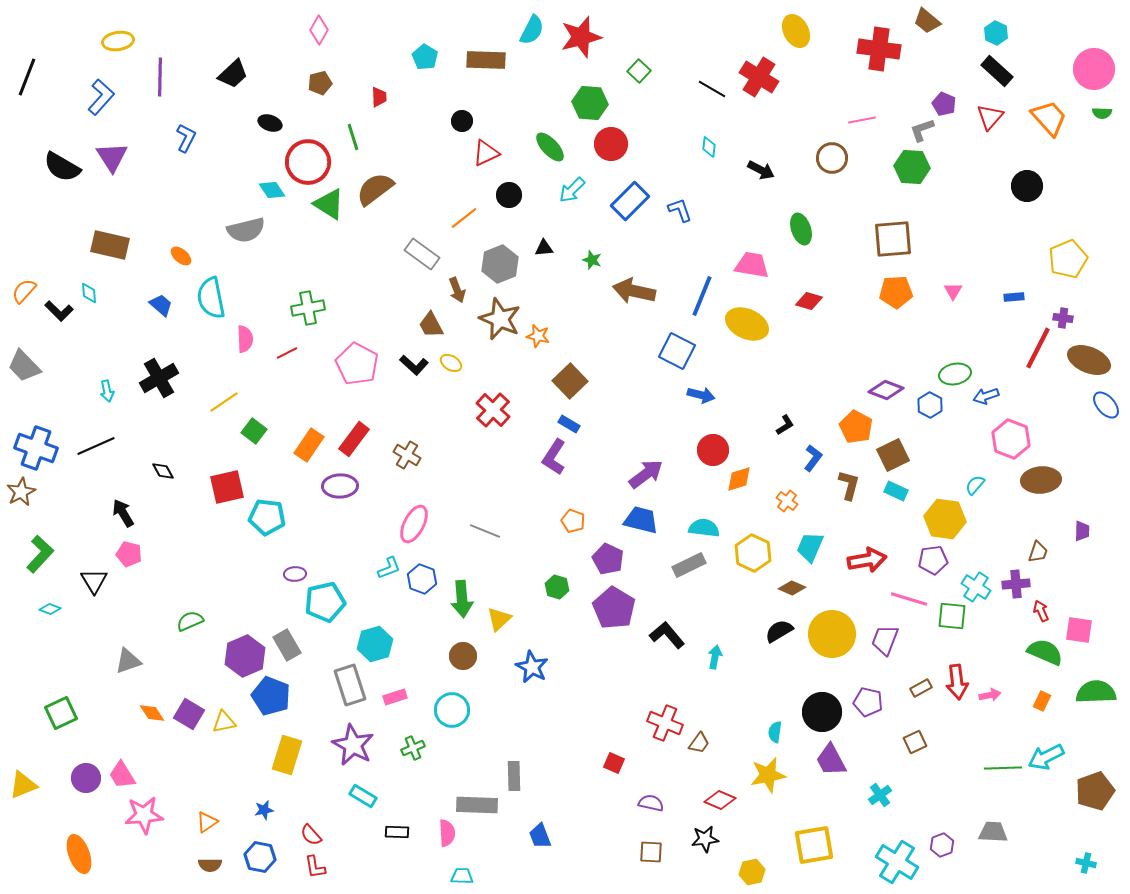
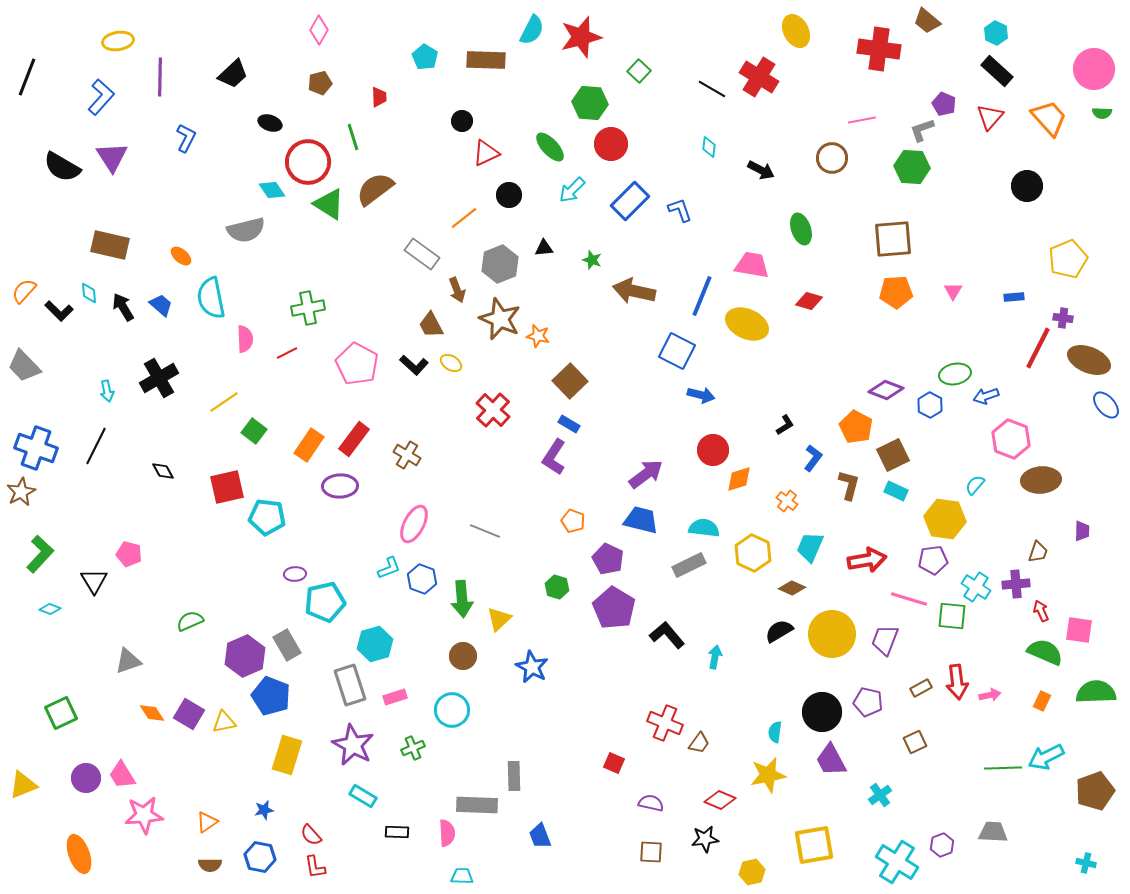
black line at (96, 446): rotated 39 degrees counterclockwise
black arrow at (123, 513): moved 206 px up
